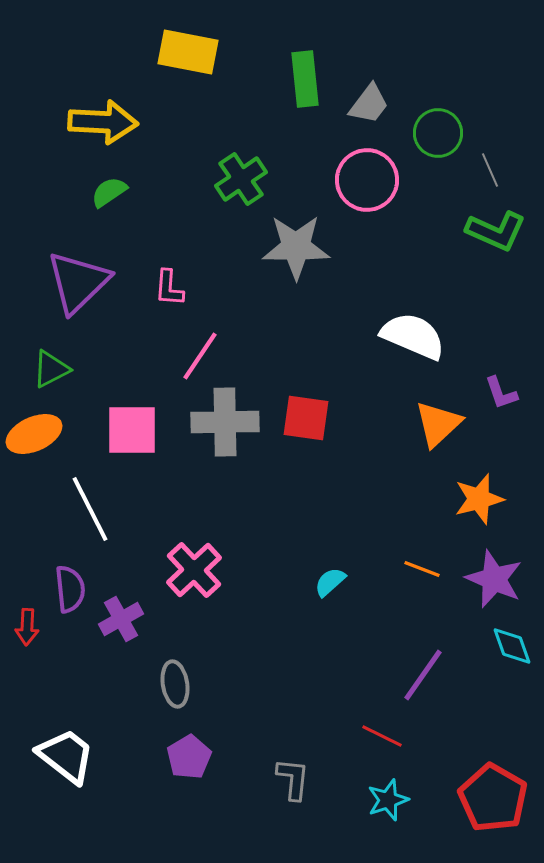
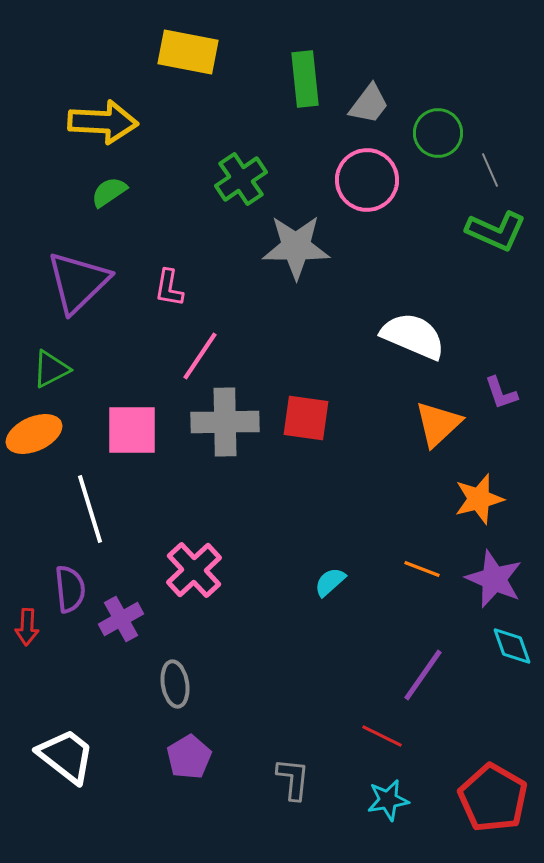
pink L-shape: rotated 6 degrees clockwise
white line: rotated 10 degrees clockwise
cyan star: rotated 9 degrees clockwise
